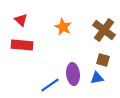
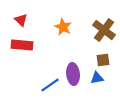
brown square: rotated 24 degrees counterclockwise
